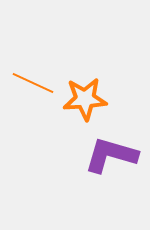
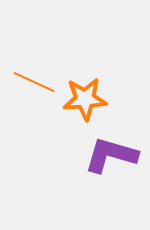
orange line: moved 1 px right, 1 px up
